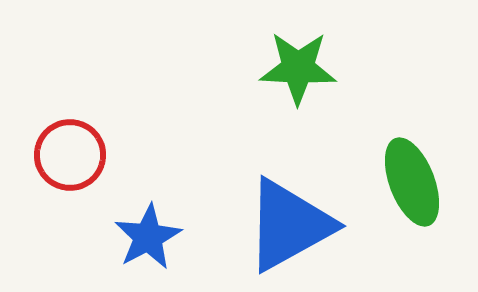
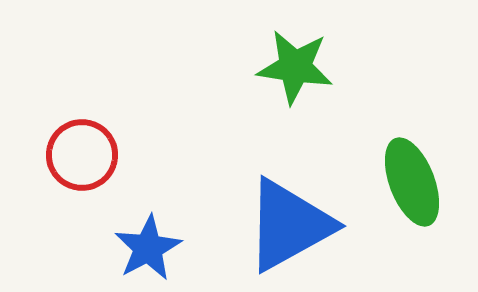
green star: moved 3 px left, 1 px up; rotated 6 degrees clockwise
red circle: moved 12 px right
blue star: moved 11 px down
